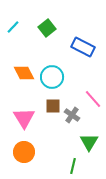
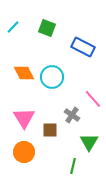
green square: rotated 30 degrees counterclockwise
brown square: moved 3 px left, 24 px down
